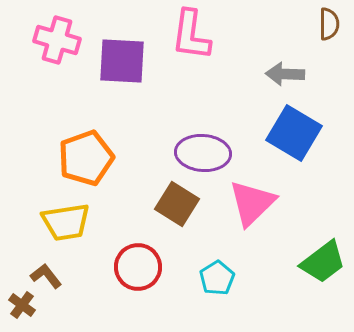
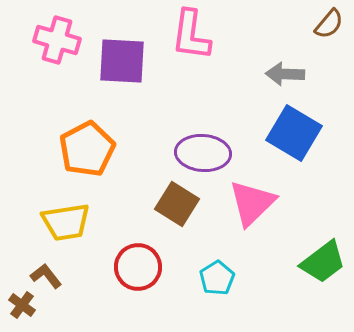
brown semicircle: rotated 40 degrees clockwise
orange pentagon: moved 1 px right, 9 px up; rotated 8 degrees counterclockwise
